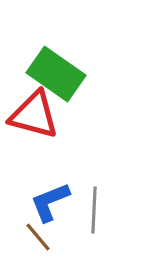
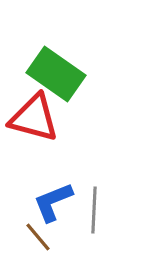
red triangle: moved 3 px down
blue L-shape: moved 3 px right
